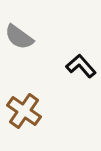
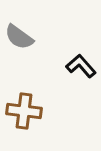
brown cross: rotated 28 degrees counterclockwise
